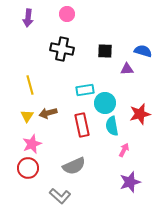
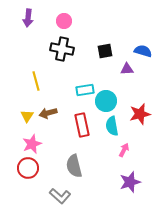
pink circle: moved 3 px left, 7 px down
black square: rotated 14 degrees counterclockwise
yellow line: moved 6 px right, 4 px up
cyan circle: moved 1 px right, 2 px up
gray semicircle: rotated 100 degrees clockwise
